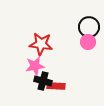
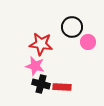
black circle: moved 17 px left
pink star: rotated 24 degrees clockwise
black cross: moved 2 px left, 3 px down
red rectangle: moved 6 px right, 1 px down
